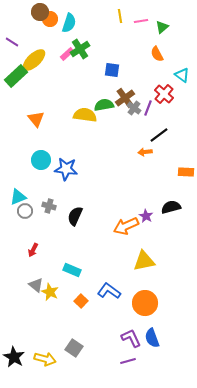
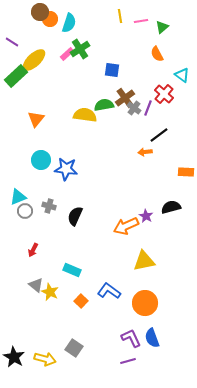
orange triangle at (36, 119): rotated 18 degrees clockwise
